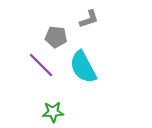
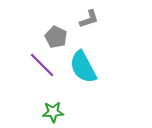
gray pentagon: rotated 20 degrees clockwise
purple line: moved 1 px right
